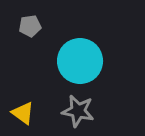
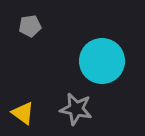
cyan circle: moved 22 px right
gray star: moved 2 px left, 2 px up
